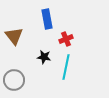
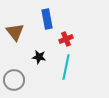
brown triangle: moved 1 px right, 4 px up
black star: moved 5 px left
